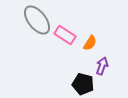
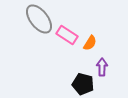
gray ellipse: moved 2 px right, 1 px up
pink rectangle: moved 2 px right
purple arrow: moved 1 px down; rotated 18 degrees counterclockwise
